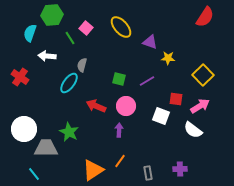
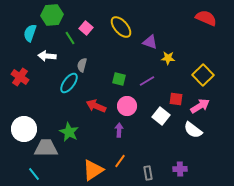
red semicircle: moved 1 px right, 1 px down; rotated 100 degrees counterclockwise
pink circle: moved 1 px right
white square: rotated 18 degrees clockwise
